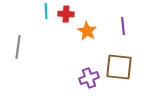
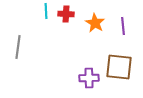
orange star: moved 8 px right, 8 px up
purple cross: rotated 18 degrees clockwise
